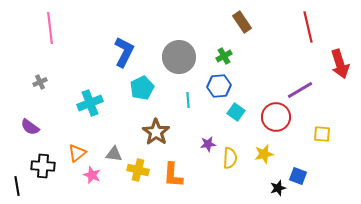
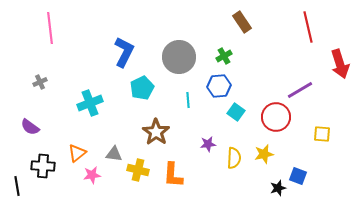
yellow semicircle: moved 4 px right
pink star: rotated 30 degrees counterclockwise
